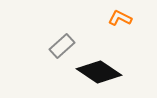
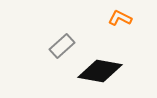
black diamond: moved 1 px right, 1 px up; rotated 24 degrees counterclockwise
